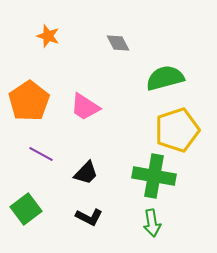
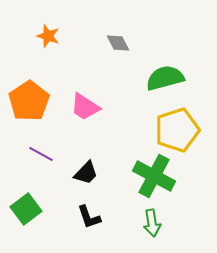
green cross: rotated 18 degrees clockwise
black L-shape: rotated 44 degrees clockwise
